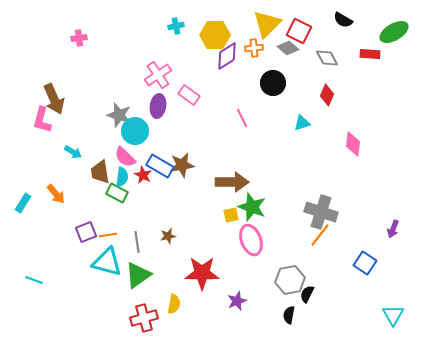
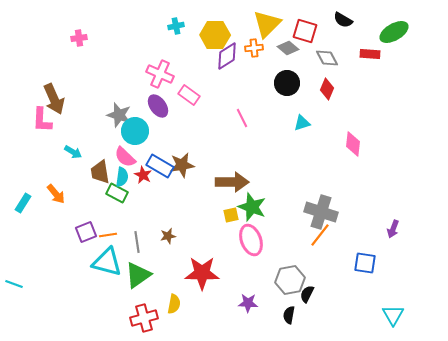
red square at (299, 31): moved 6 px right; rotated 10 degrees counterclockwise
pink cross at (158, 75): moved 2 px right, 1 px up; rotated 32 degrees counterclockwise
black circle at (273, 83): moved 14 px right
red diamond at (327, 95): moved 6 px up
purple ellipse at (158, 106): rotated 45 degrees counterclockwise
pink L-shape at (42, 120): rotated 12 degrees counterclockwise
blue square at (365, 263): rotated 25 degrees counterclockwise
cyan line at (34, 280): moved 20 px left, 4 px down
purple star at (237, 301): moved 11 px right, 2 px down; rotated 24 degrees clockwise
